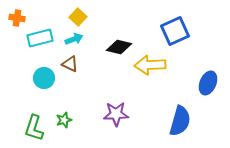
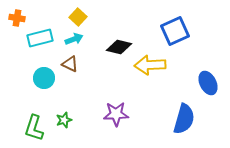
blue ellipse: rotated 50 degrees counterclockwise
blue semicircle: moved 4 px right, 2 px up
